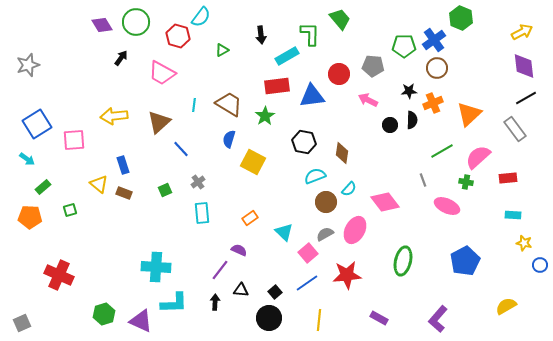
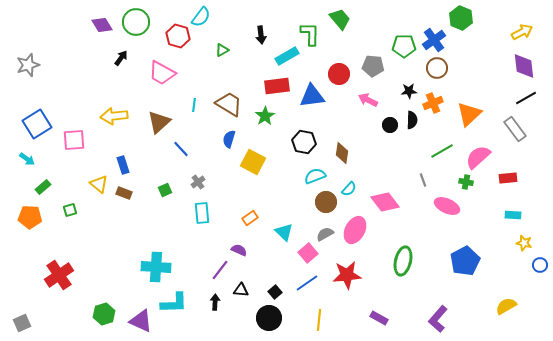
red cross at (59, 275): rotated 32 degrees clockwise
